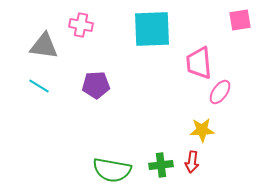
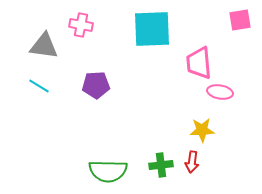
pink ellipse: rotated 65 degrees clockwise
green semicircle: moved 4 px left, 1 px down; rotated 9 degrees counterclockwise
